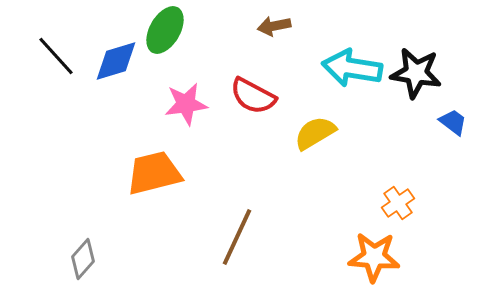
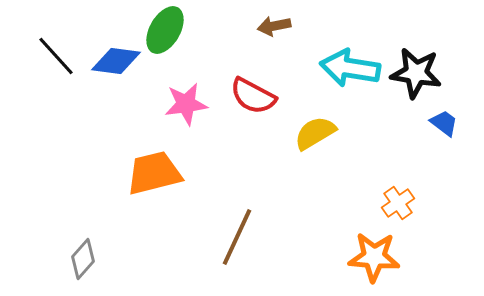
blue diamond: rotated 24 degrees clockwise
cyan arrow: moved 2 px left
blue trapezoid: moved 9 px left, 1 px down
